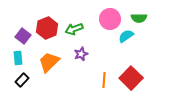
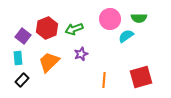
red square: moved 10 px right, 1 px up; rotated 30 degrees clockwise
